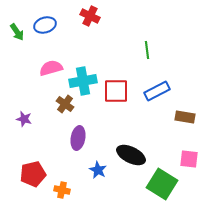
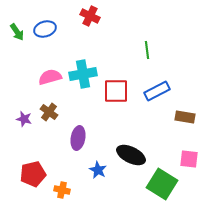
blue ellipse: moved 4 px down
pink semicircle: moved 1 px left, 9 px down
cyan cross: moved 7 px up
brown cross: moved 16 px left, 8 px down
